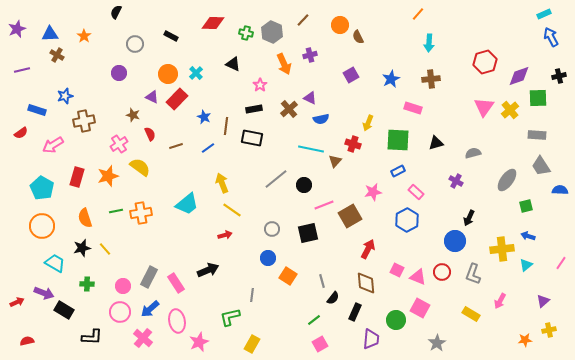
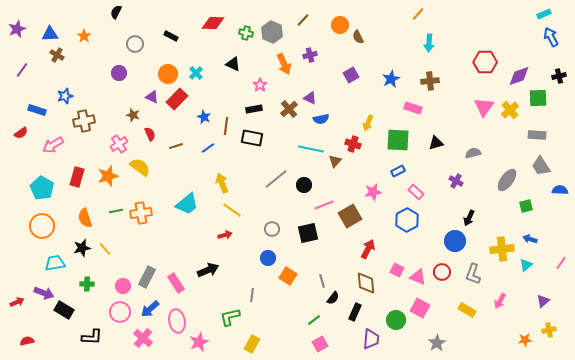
red hexagon at (485, 62): rotated 15 degrees clockwise
purple line at (22, 70): rotated 42 degrees counterclockwise
brown cross at (431, 79): moved 1 px left, 2 px down
blue arrow at (528, 236): moved 2 px right, 3 px down
cyan trapezoid at (55, 263): rotated 40 degrees counterclockwise
gray rectangle at (149, 277): moved 2 px left
yellow rectangle at (471, 314): moved 4 px left, 4 px up
